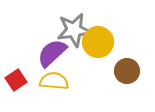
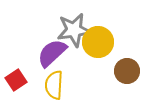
yellow semicircle: moved 4 px down; rotated 92 degrees counterclockwise
